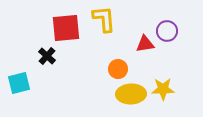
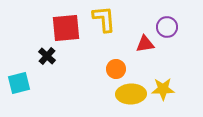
purple circle: moved 4 px up
orange circle: moved 2 px left
